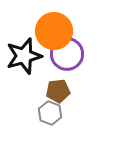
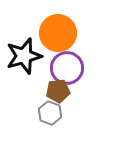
orange circle: moved 4 px right, 2 px down
purple circle: moved 14 px down
